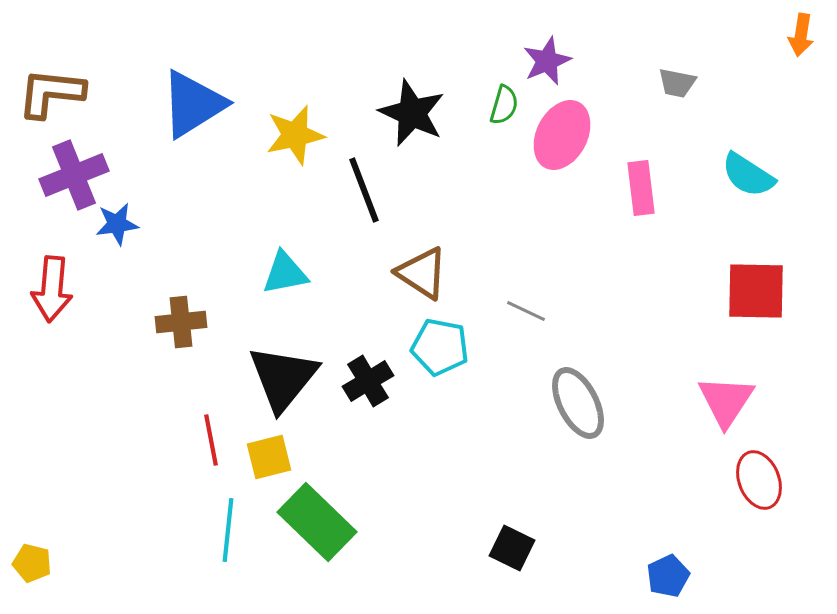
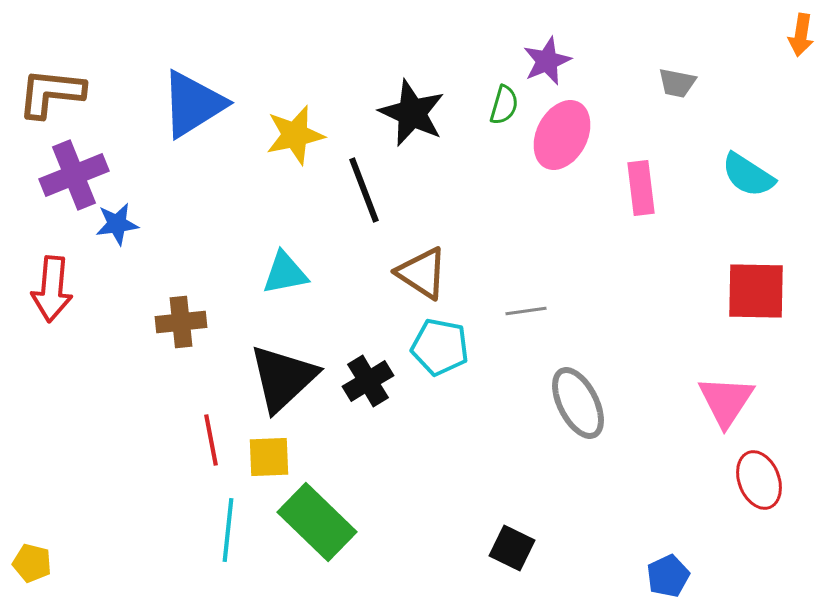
gray line: rotated 33 degrees counterclockwise
black triangle: rotated 8 degrees clockwise
yellow square: rotated 12 degrees clockwise
